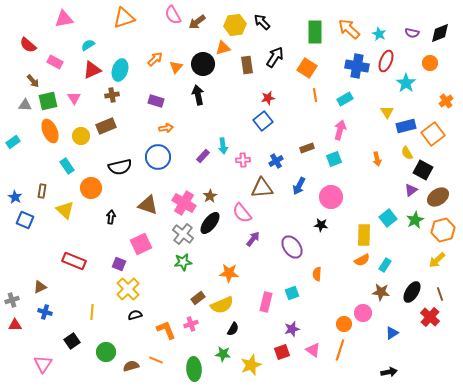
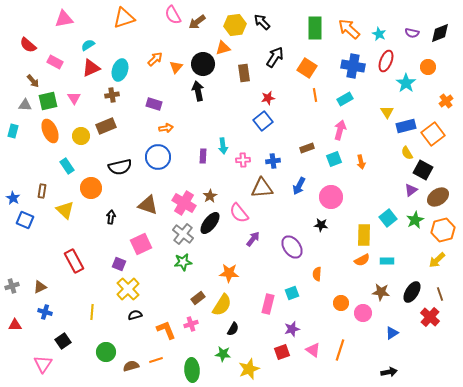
green rectangle at (315, 32): moved 4 px up
orange circle at (430, 63): moved 2 px left, 4 px down
brown rectangle at (247, 65): moved 3 px left, 8 px down
blue cross at (357, 66): moved 4 px left
red triangle at (92, 70): moved 1 px left, 2 px up
black arrow at (198, 95): moved 4 px up
purple rectangle at (156, 101): moved 2 px left, 3 px down
cyan rectangle at (13, 142): moved 11 px up; rotated 40 degrees counterclockwise
purple rectangle at (203, 156): rotated 40 degrees counterclockwise
orange arrow at (377, 159): moved 16 px left, 3 px down
blue cross at (276, 161): moved 3 px left; rotated 24 degrees clockwise
blue star at (15, 197): moved 2 px left, 1 px down
pink semicircle at (242, 213): moved 3 px left
red rectangle at (74, 261): rotated 40 degrees clockwise
cyan rectangle at (385, 265): moved 2 px right, 4 px up; rotated 56 degrees clockwise
gray cross at (12, 300): moved 14 px up
pink rectangle at (266, 302): moved 2 px right, 2 px down
yellow semicircle at (222, 305): rotated 35 degrees counterclockwise
orange circle at (344, 324): moved 3 px left, 21 px up
black square at (72, 341): moved 9 px left
orange line at (156, 360): rotated 40 degrees counterclockwise
yellow star at (251, 365): moved 2 px left, 4 px down
green ellipse at (194, 369): moved 2 px left, 1 px down
